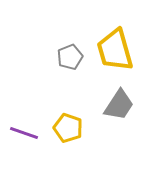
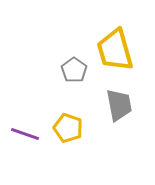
gray pentagon: moved 4 px right, 13 px down; rotated 15 degrees counterclockwise
gray trapezoid: rotated 44 degrees counterclockwise
purple line: moved 1 px right, 1 px down
